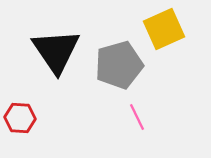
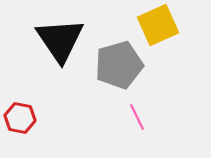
yellow square: moved 6 px left, 4 px up
black triangle: moved 4 px right, 11 px up
red hexagon: rotated 8 degrees clockwise
